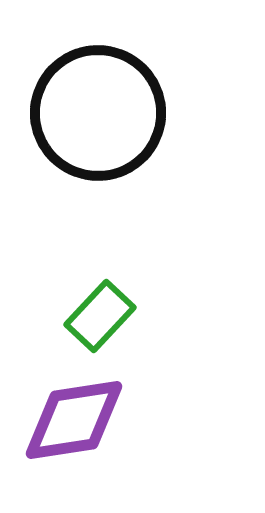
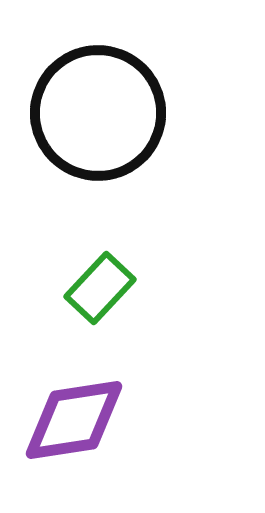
green rectangle: moved 28 px up
